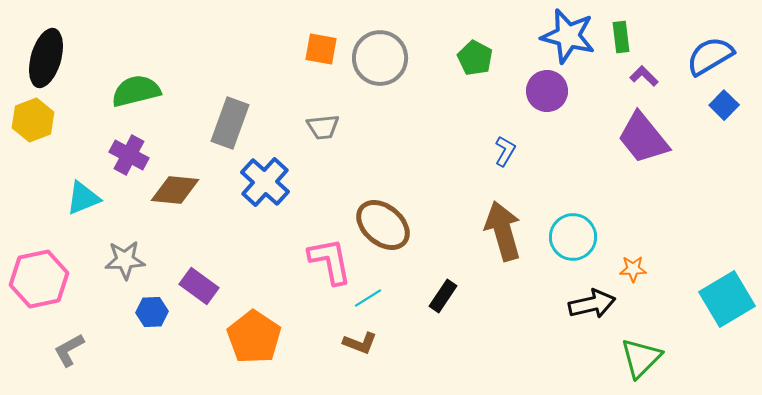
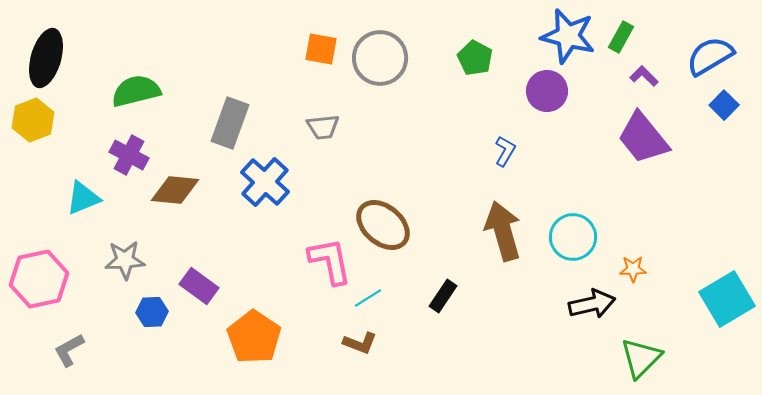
green rectangle: rotated 36 degrees clockwise
